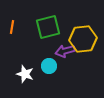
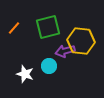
orange line: moved 2 px right, 1 px down; rotated 32 degrees clockwise
yellow hexagon: moved 2 px left, 2 px down; rotated 12 degrees clockwise
